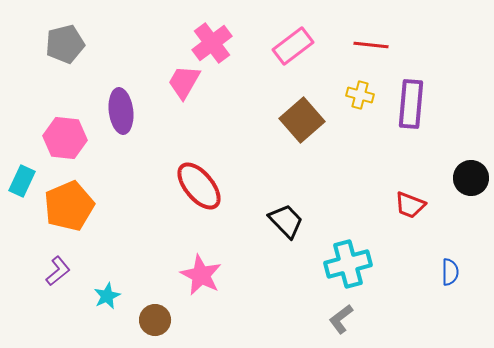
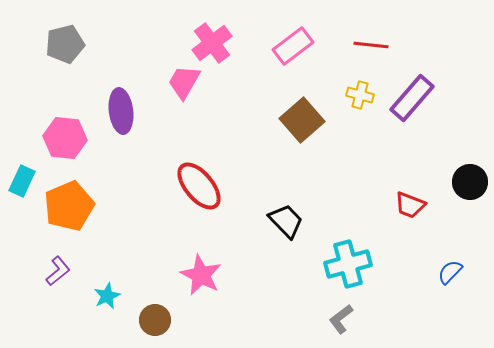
purple rectangle: moved 1 px right, 6 px up; rotated 36 degrees clockwise
black circle: moved 1 px left, 4 px down
blue semicircle: rotated 136 degrees counterclockwise
